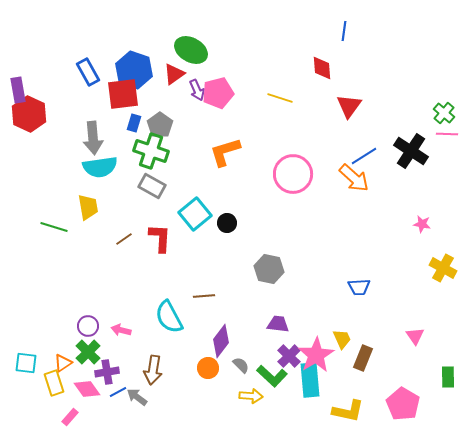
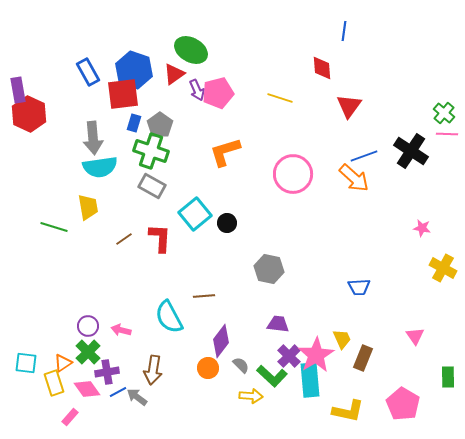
blue line at (364, 156): rotated 12 degrees clockwise
pink star at (422, 224): moved 4 px down
